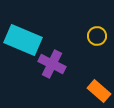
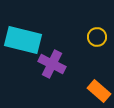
yellow circle: moved 1 px down
cyan rectangle: rotated 9 degrees counterclockwise
